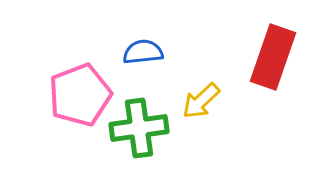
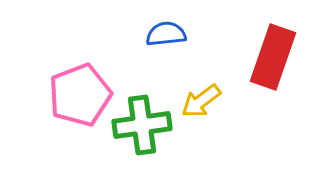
blue semicircle: moved 23 px right, 18 px up
yellow arrow: rotated 6 degrees clockwise
green cross: moved 3 px right, 3 px up
